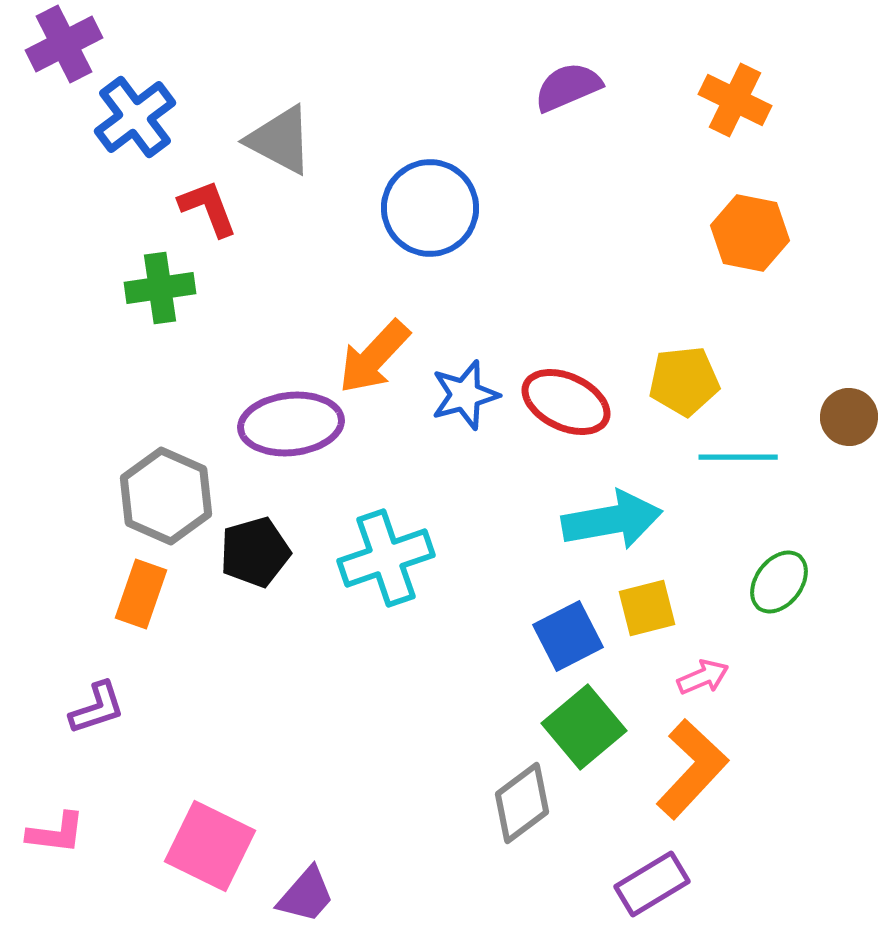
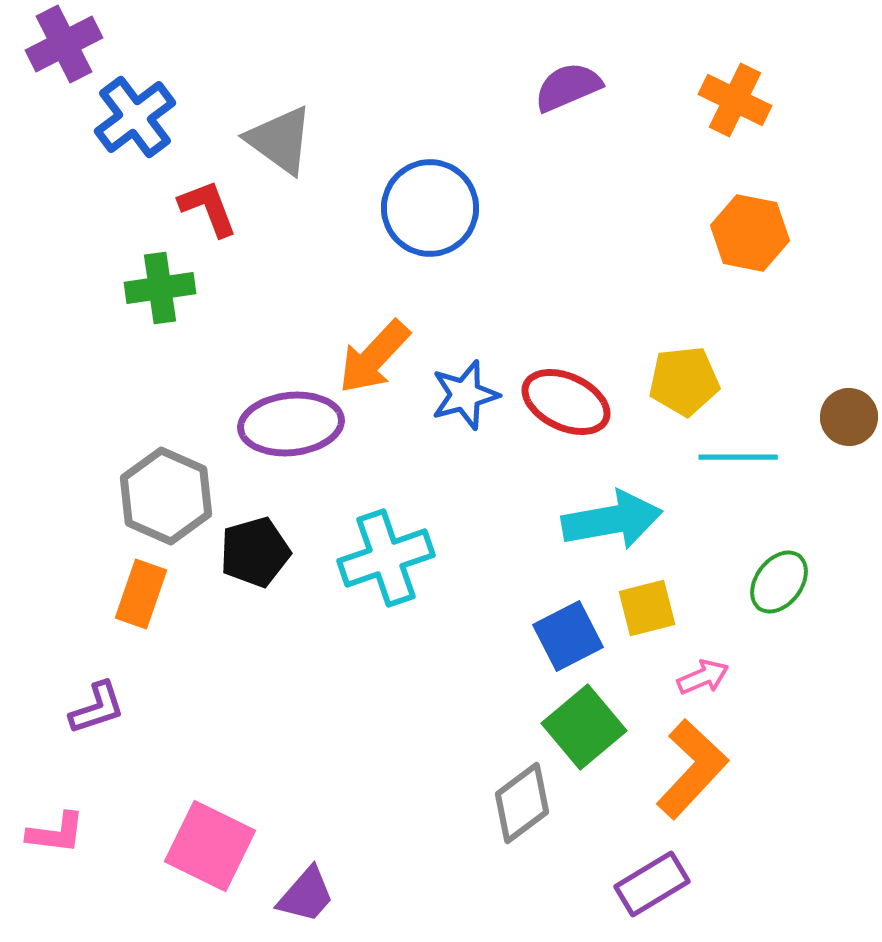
gray triangle: rotated 8 degrees clockwise
